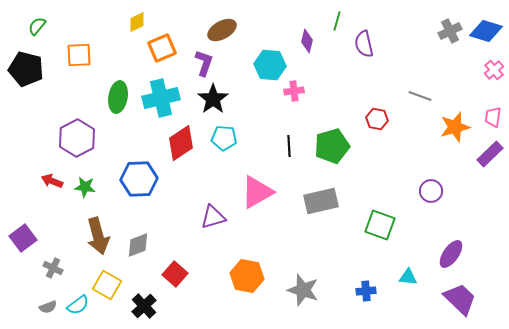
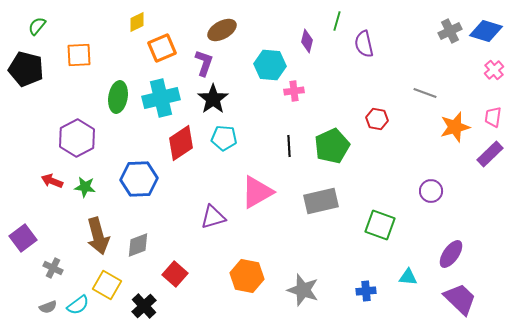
gray line at (420, 96): moved 5 px right, 3 px up
green pentagon at (332, 146): rotated 8 degrees counterclockwise
